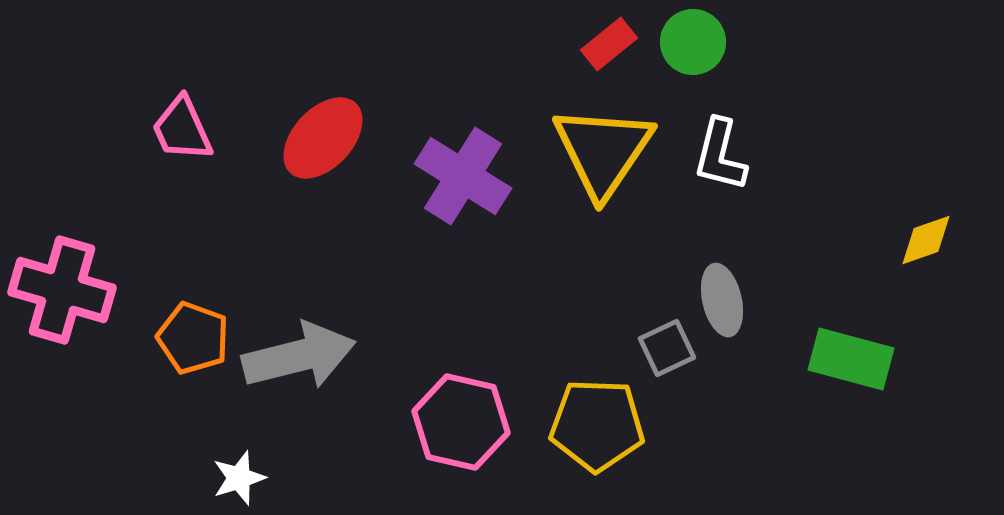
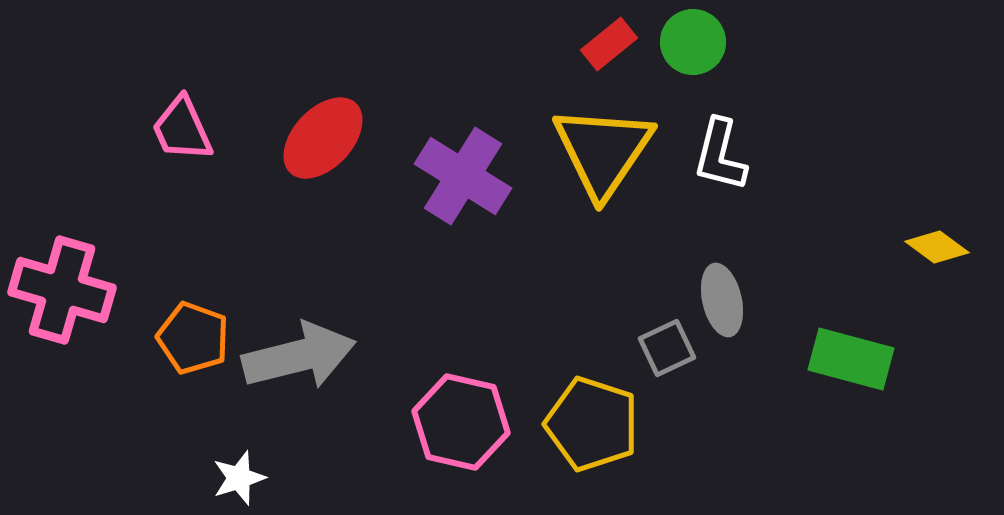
yellow diamond: moved 11 px right, 7 px down; rotated 56 degrees clockwise
yellow pentagon: moved 5 px left, 1 px up; rotated 16 degrees clockwise
